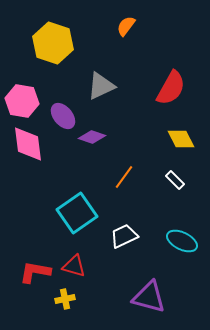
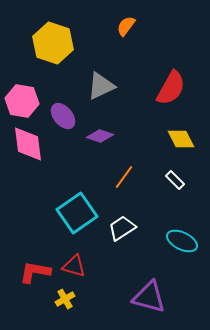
purple diamond: moved 8 px right, 1 px up
white trapezoid: moved 2 px left, 8 px up; rotated 8 degrees counterclockwise
yellow cross: rotated 18 degrees counterclockwise
